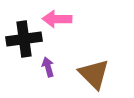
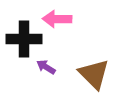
black cross: rotated 8 degrees clockwise
purple arrow: moved 2 px left; rotated 42 degrees counterclockwise
